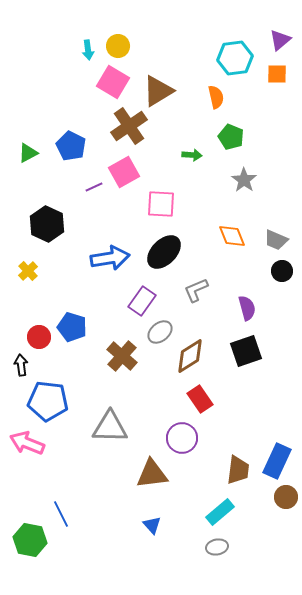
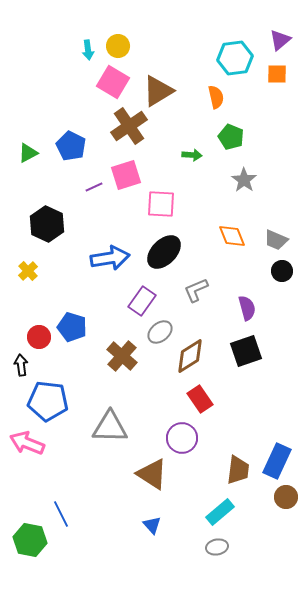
pink square at (124, 172): moved 2 px right, 3 px down; rotated 12 degrees clockwise
brown triangle at (152, 474): rotated 40 degrees clockwise
